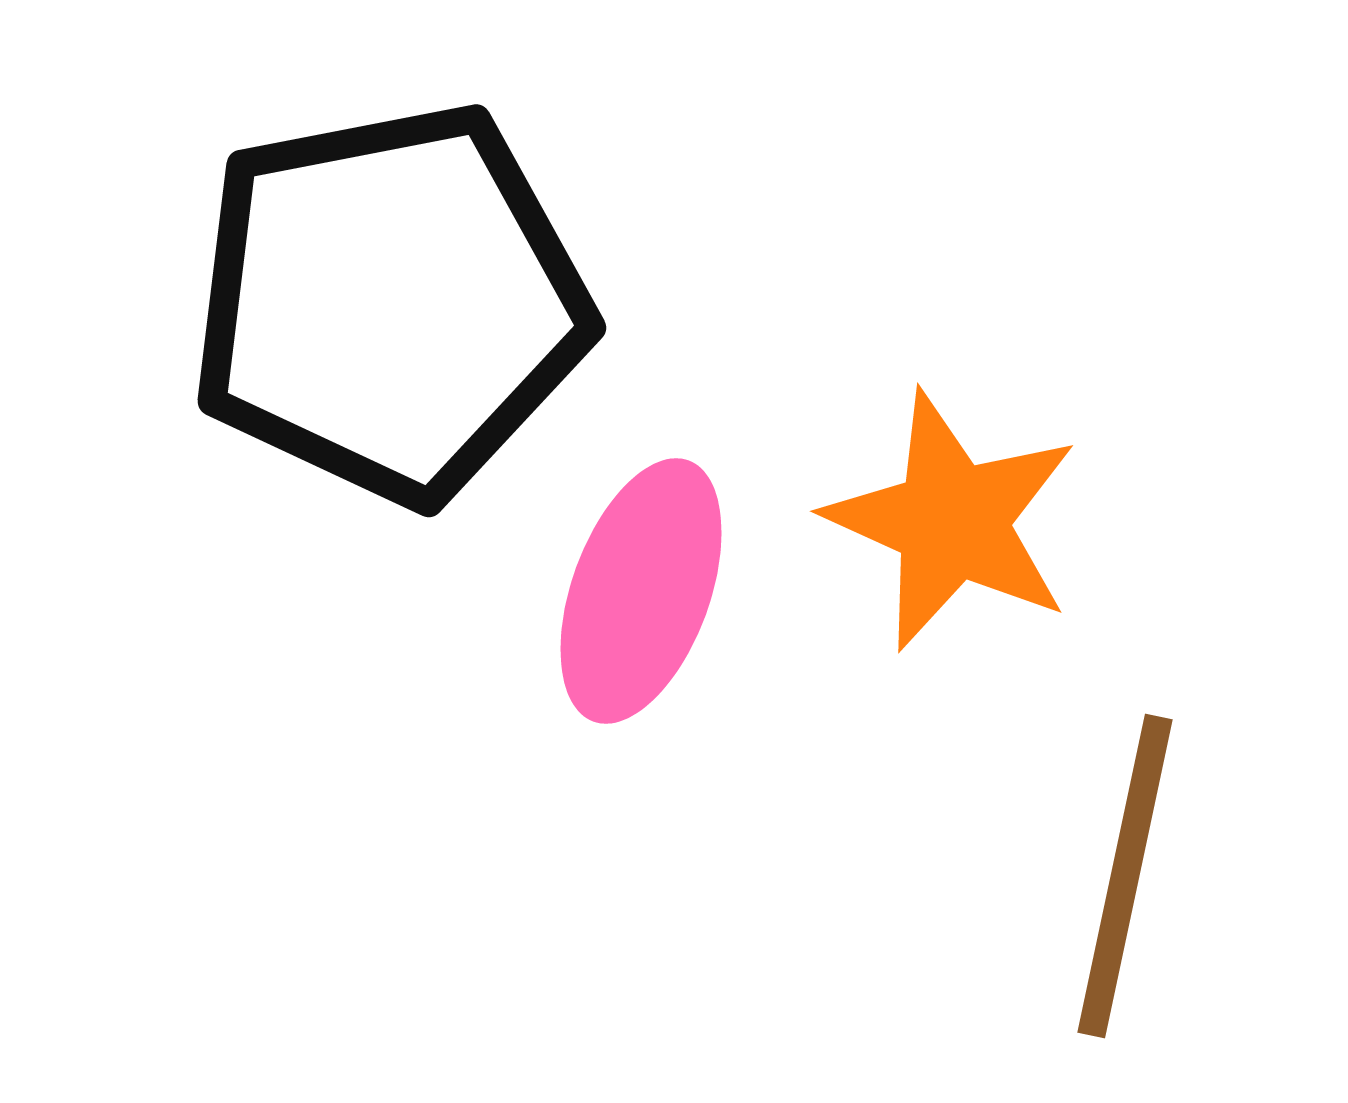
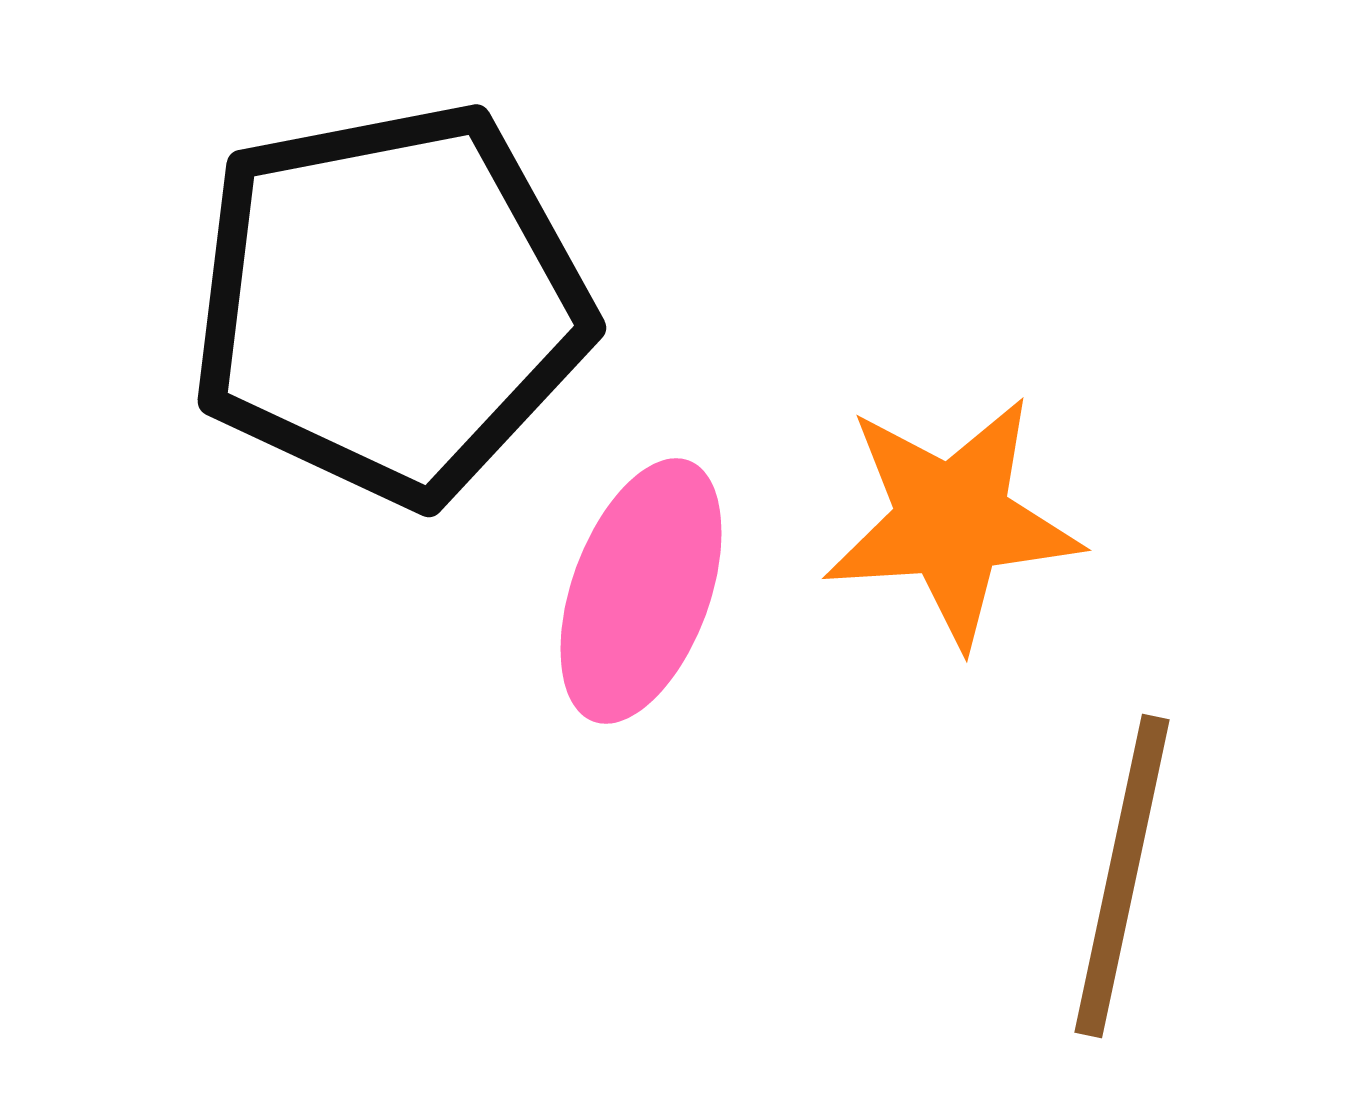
orange star: rotated 28 degrees counterclockwise
brown line: moved 3 px left
